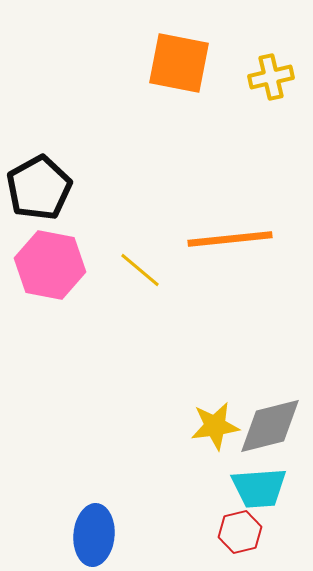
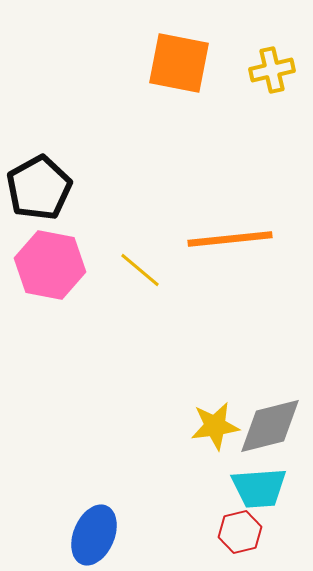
yellow cross: moved 1 px right, 7 px up
blue ellipse: rotated 18 degrees clockwise
